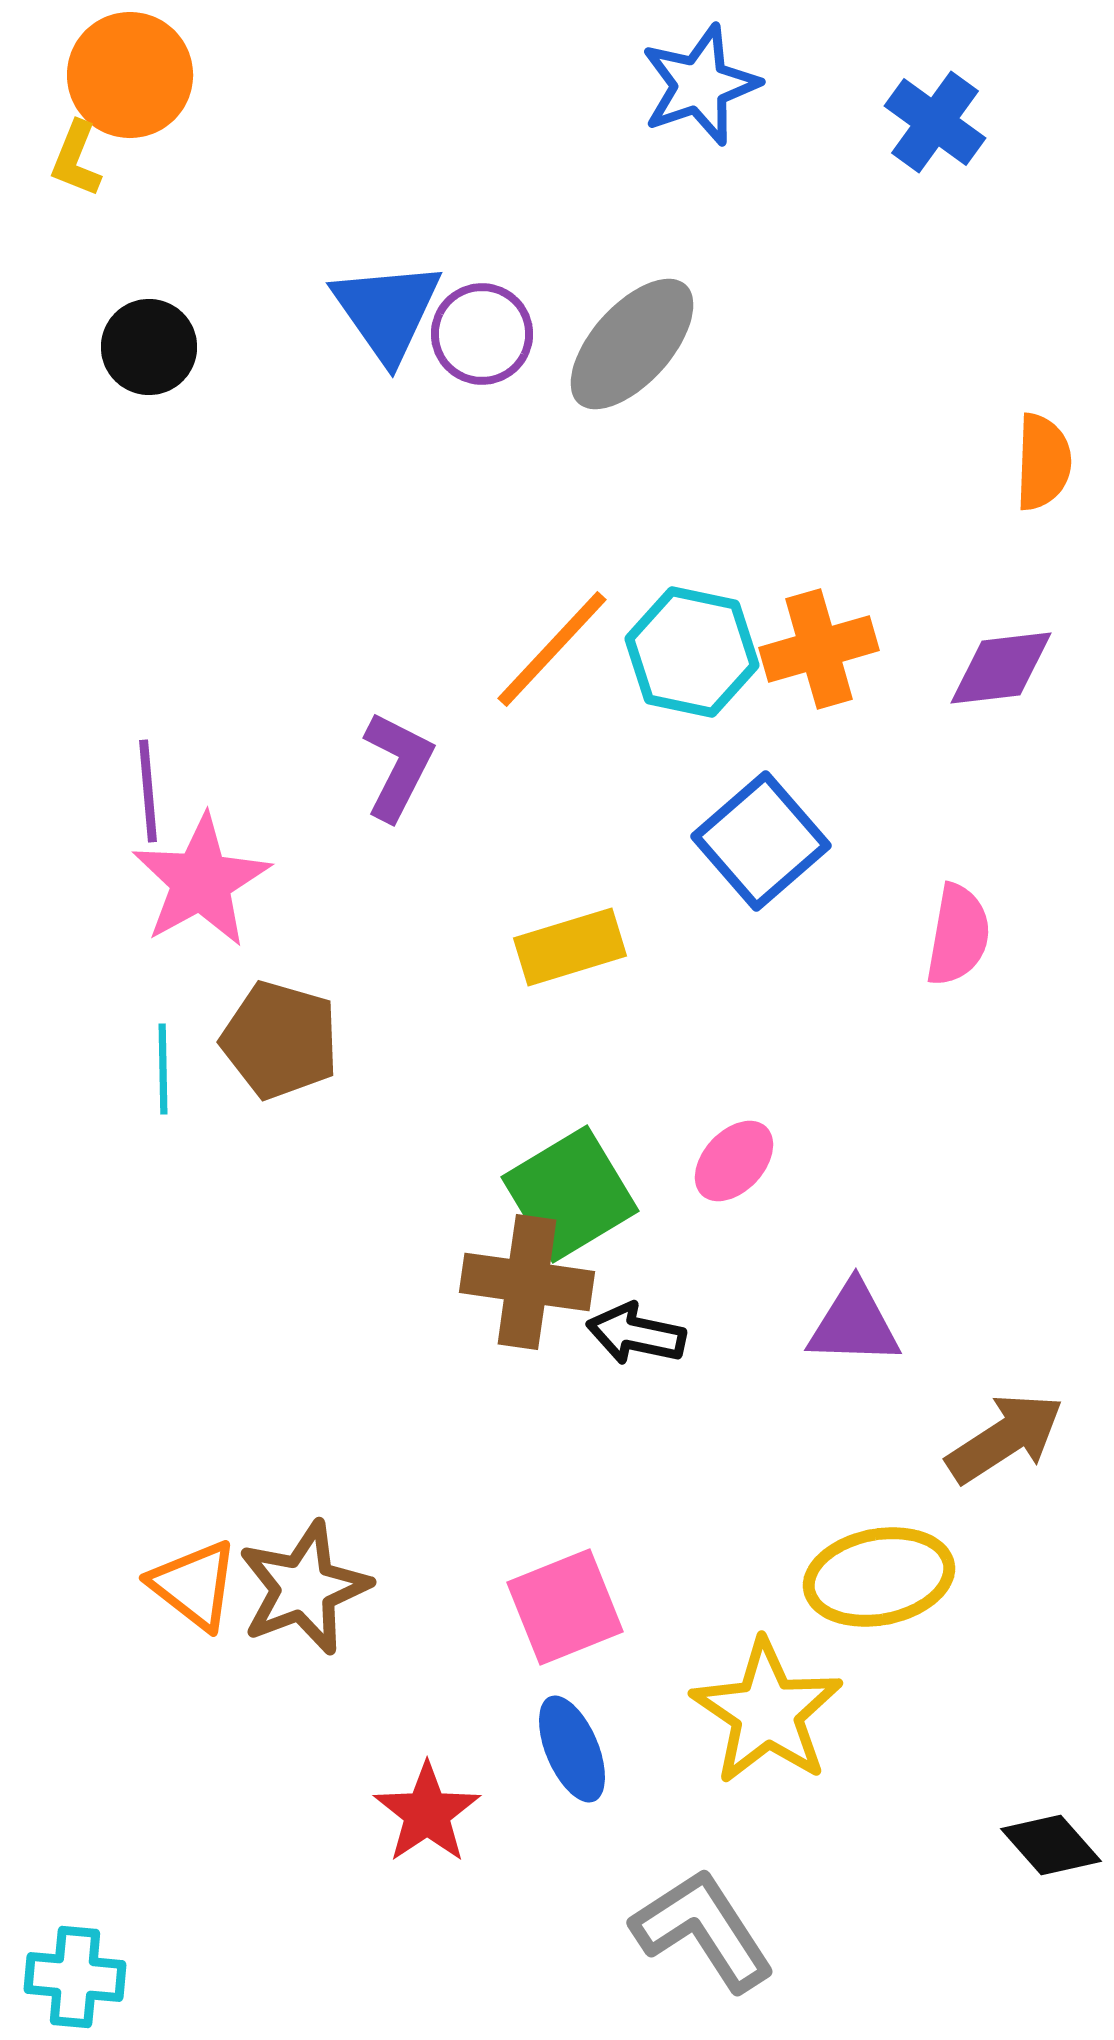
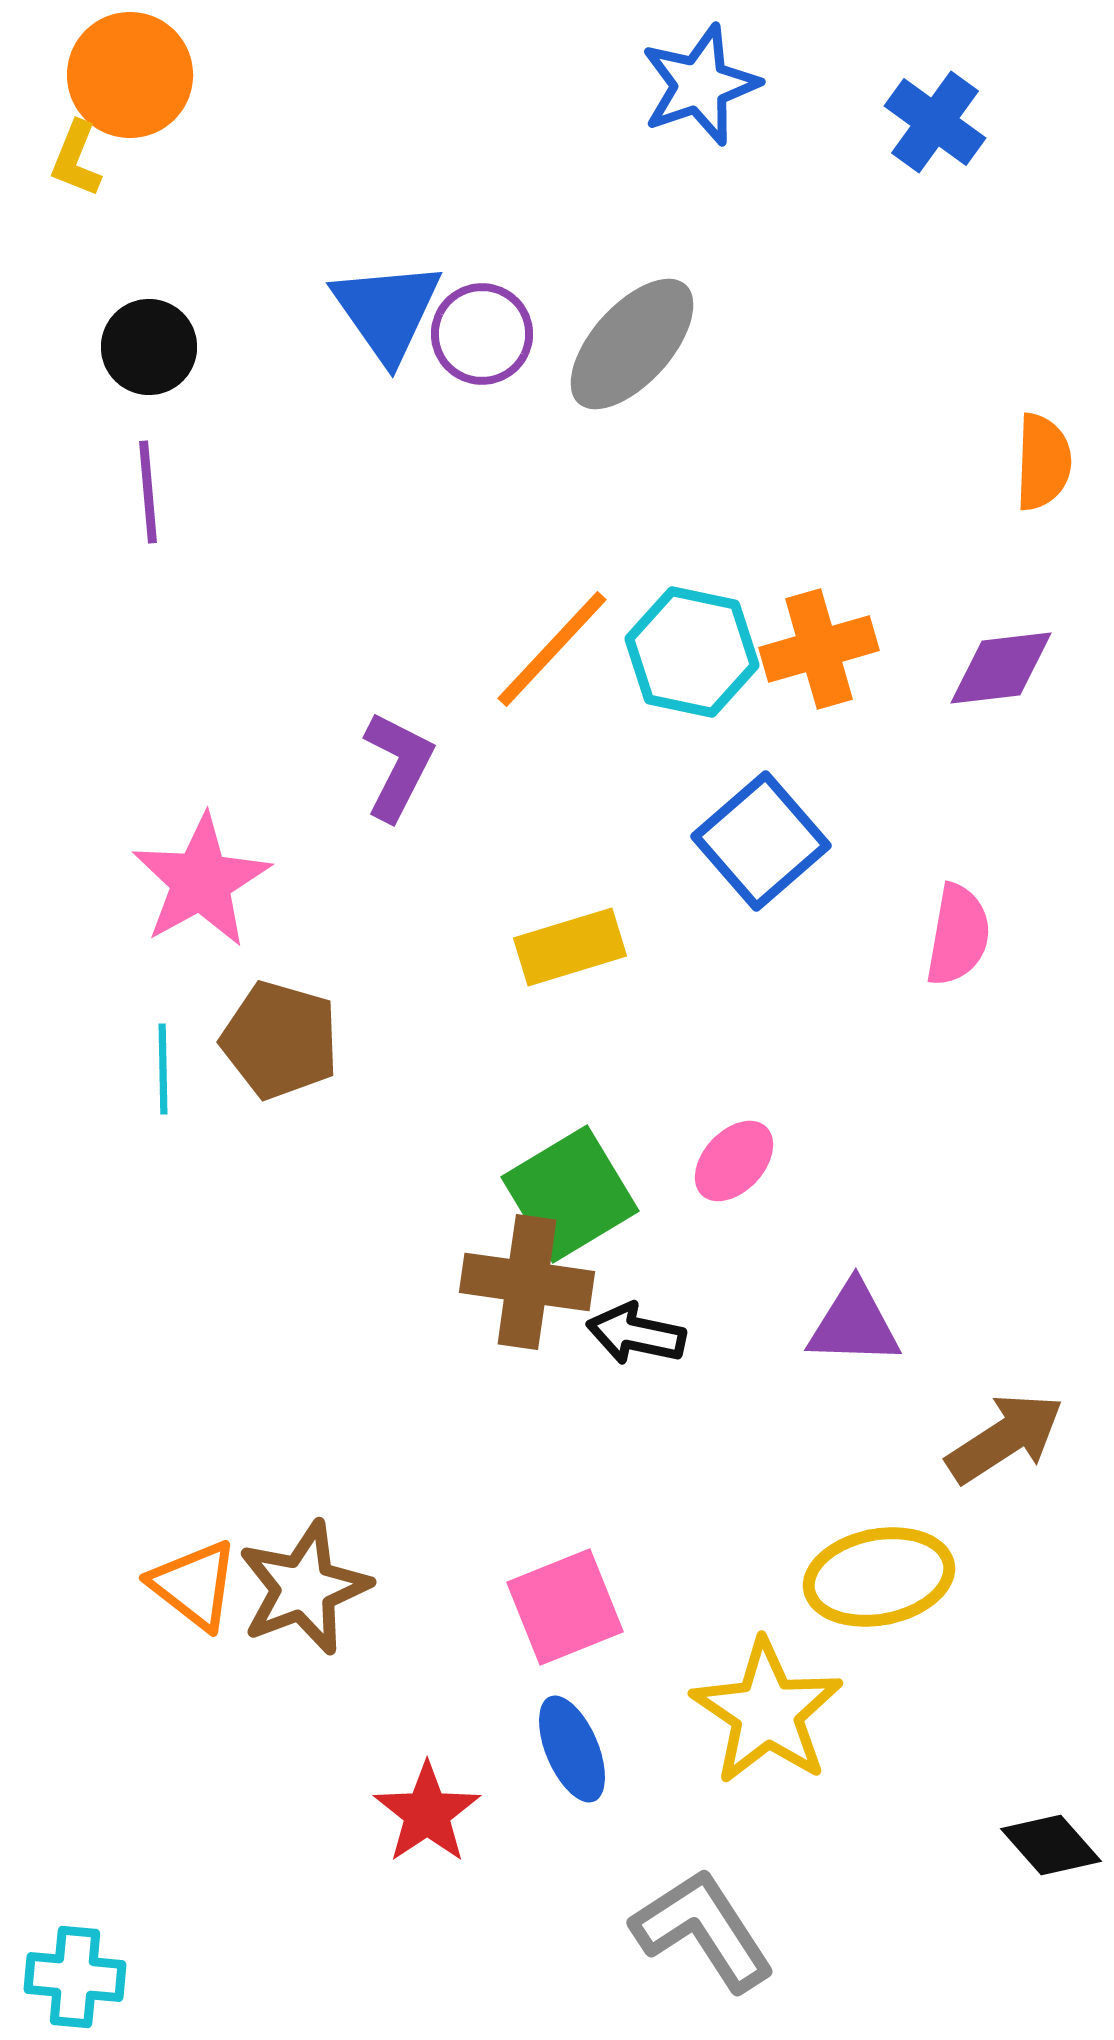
purple line: moved 299 px up
